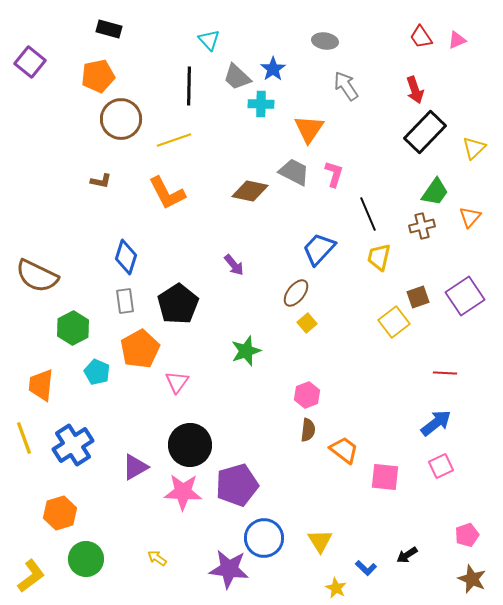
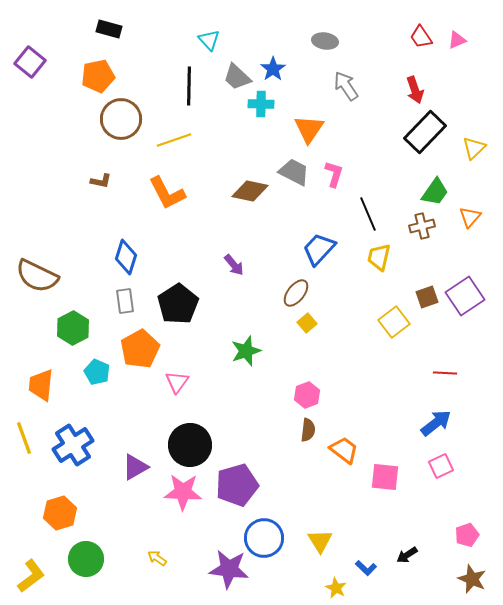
brown square at (418, 297): moved 9 px right
